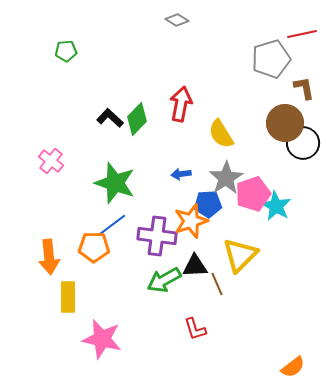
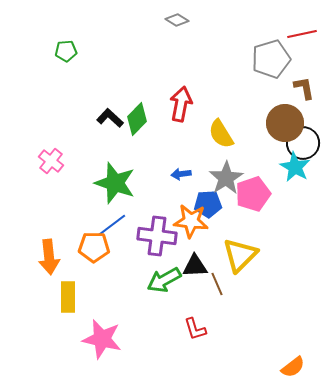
cyan star: moved 19 px right, 39 px up
orange star: rotated 24 degrees clockwise
